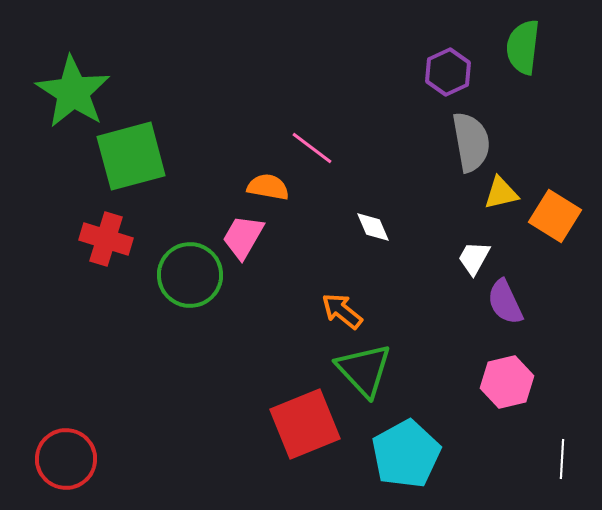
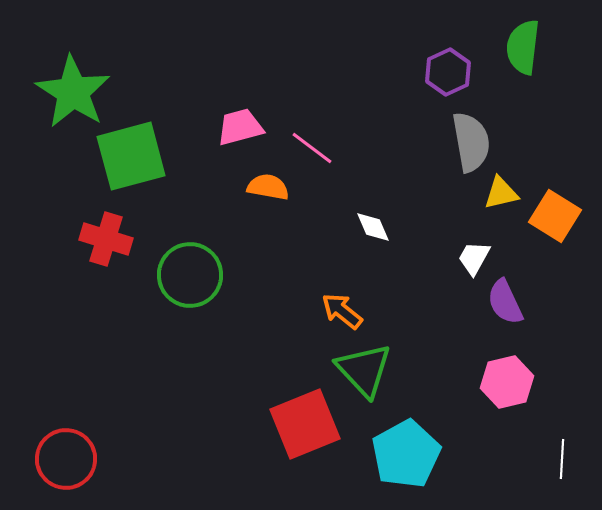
pink trapezoid: moved 3 px left, 110 px up; rotated 45 degrees clockwise
